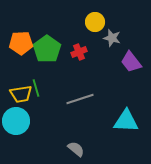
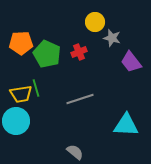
green pentagon: moved 5 px down; rotated 12 degrees counterclockwise
cyan triangle: moved 4 px down
gray semicircle: moved 1 px left, 3 px down
